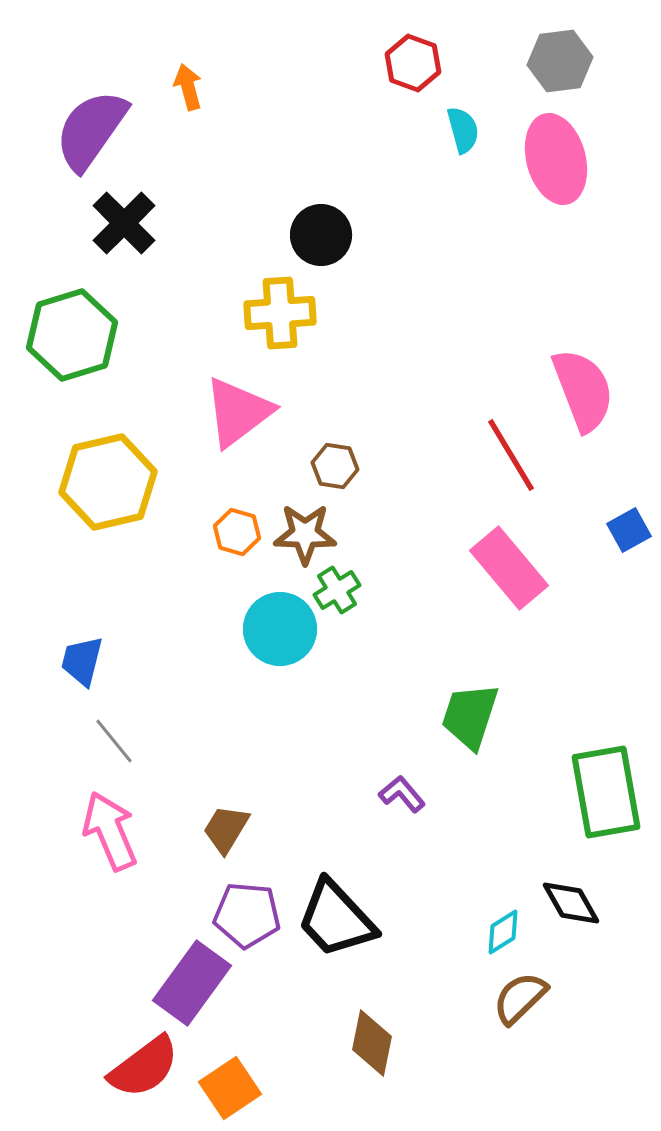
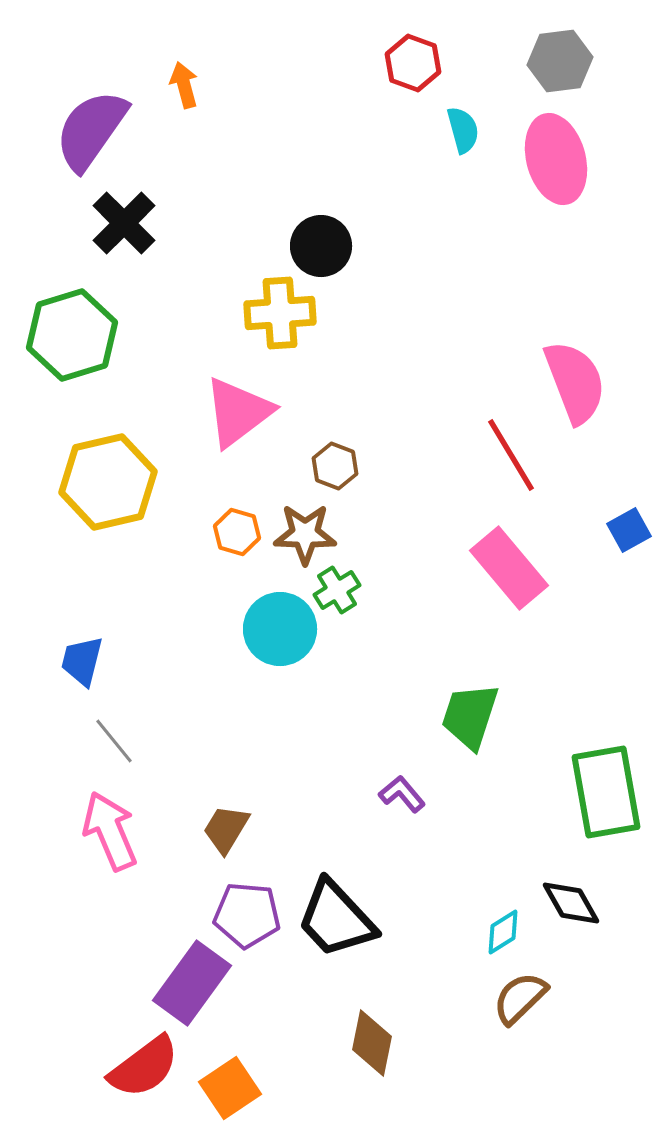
orange arrow: moved 4 px left, 2 px up
black circle: moved 11 px down
pink semicircle: moved 8 px left, 8 px up
brown hexagon: rotated 12 degrees clockwise
